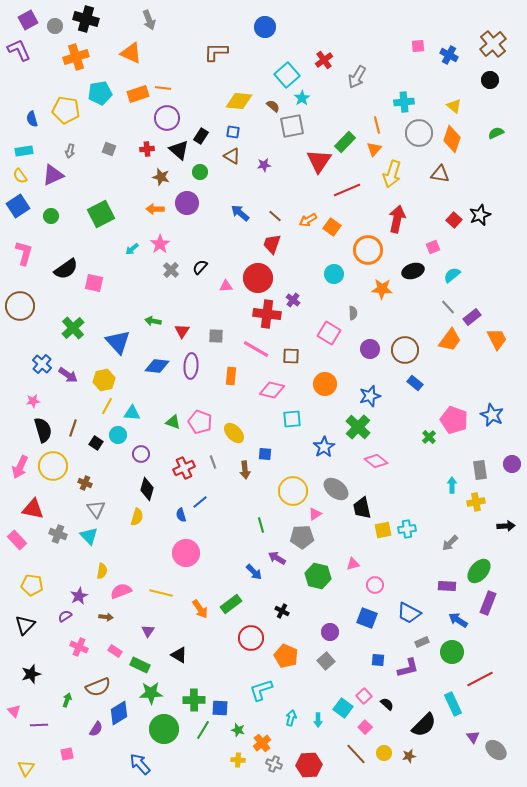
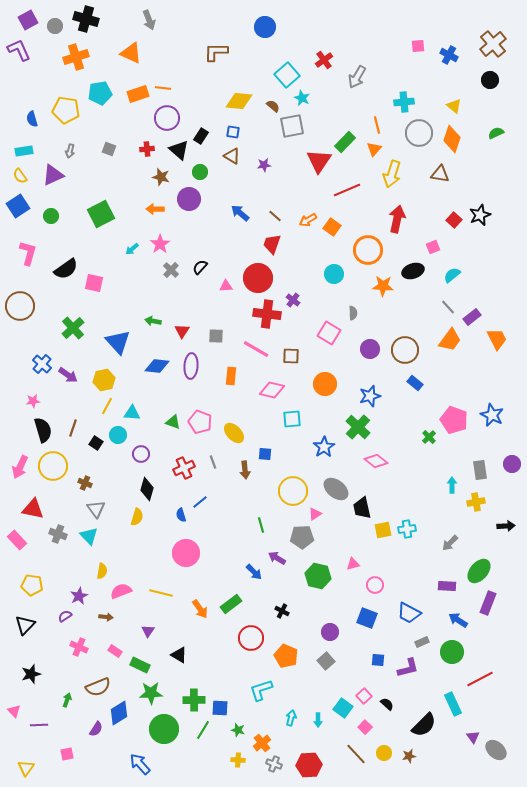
cyan star at (302, 98): rotated 14 degrees counterclockwise
purple circle at (187, 203): moved 2 px right, 4 px up
pink L-shape at (24, 253): moved 4 px right
orange star at (382, 289): moved 1 px right, 3 px up
